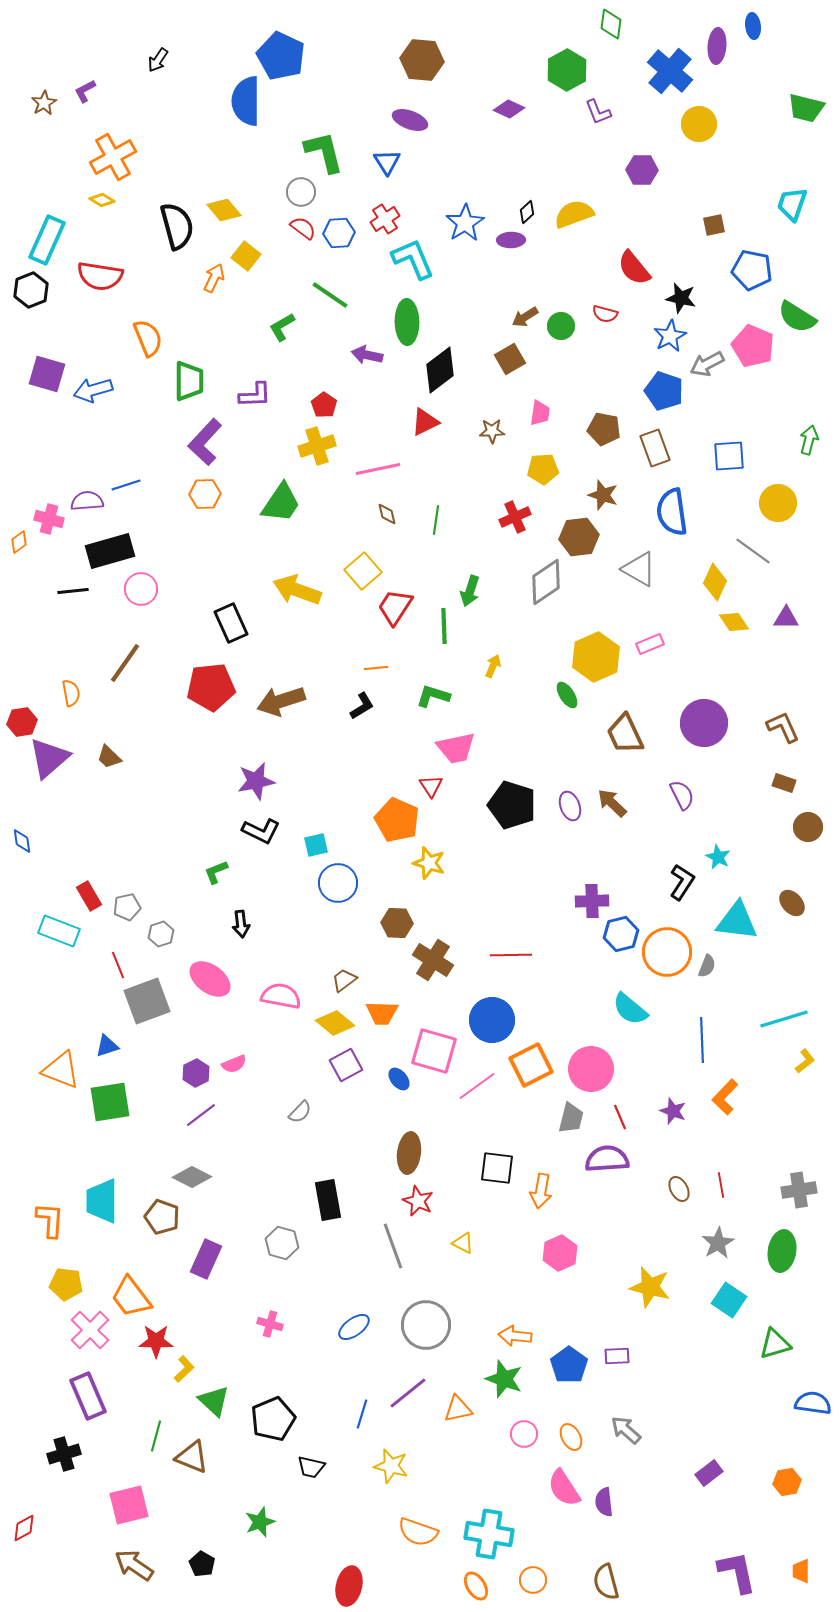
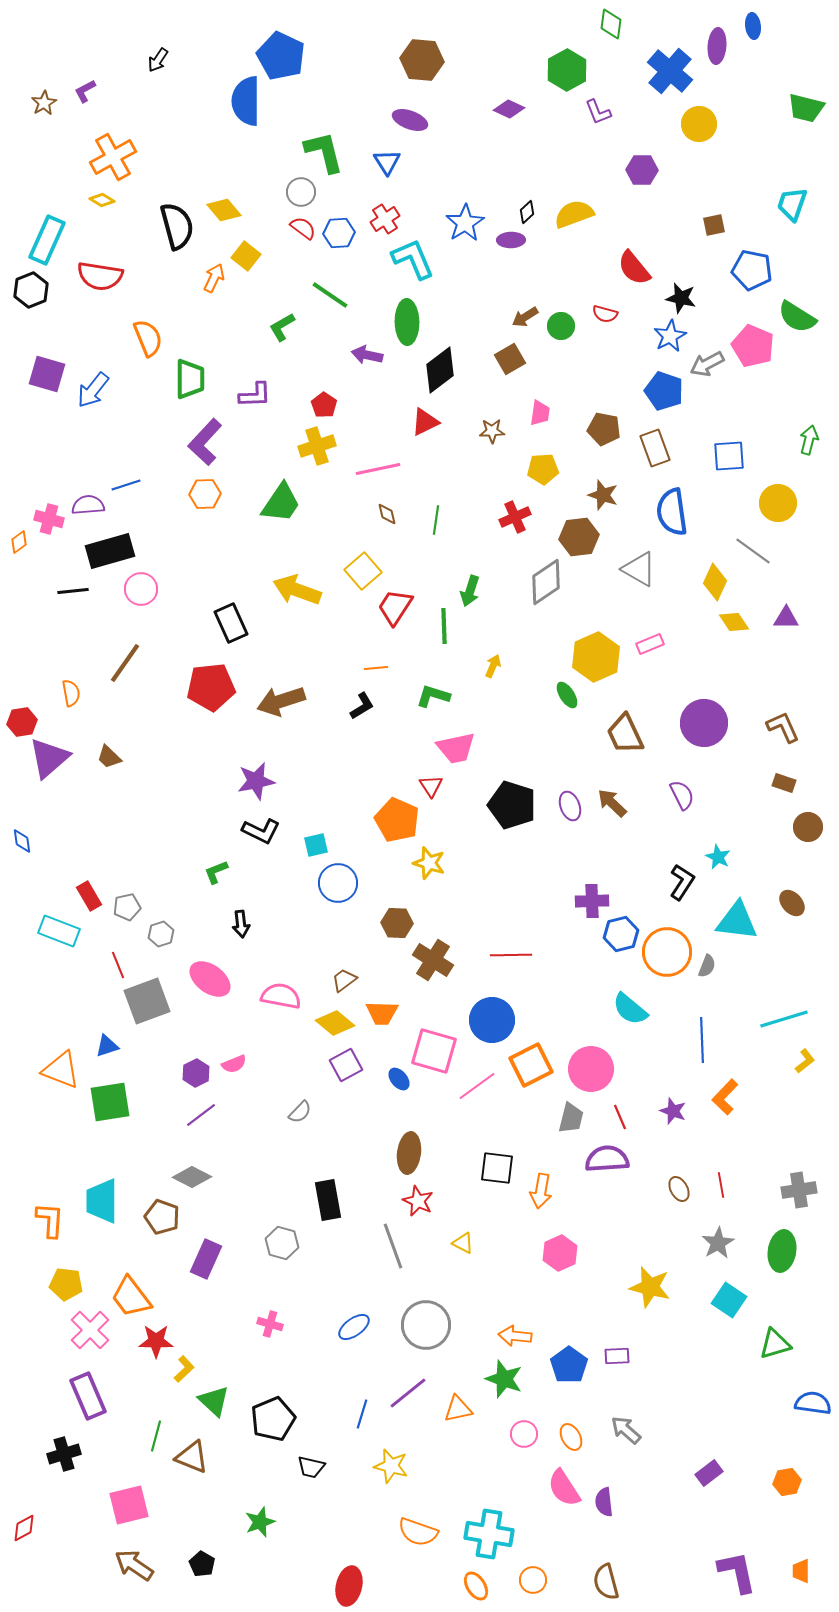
green trapezoid at (189, 381): moved 1 px right, 2 px up
blue arrow at (93, 390): rotated 36 degrees counterclockwise
purple semicircle at (87, 501): moved 1 px right, 4 px down
